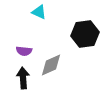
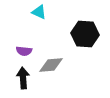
black hexagon: rotated 12 degrees clockwise
gray diamond: rotated 20 degrees clockwise
